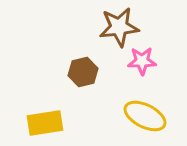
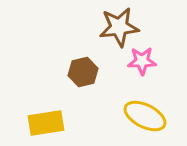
yellow rectangle: moved 1 px right
